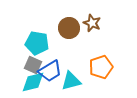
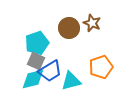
cyan pentagon: rotated 30 degrees counterclockwise
gray square: moved 3 px right, 4 px up
cyan diamond: moved 3 px up
